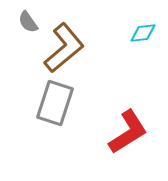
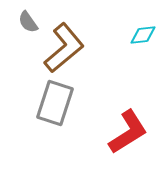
cyan diamond: moved 2 px down
